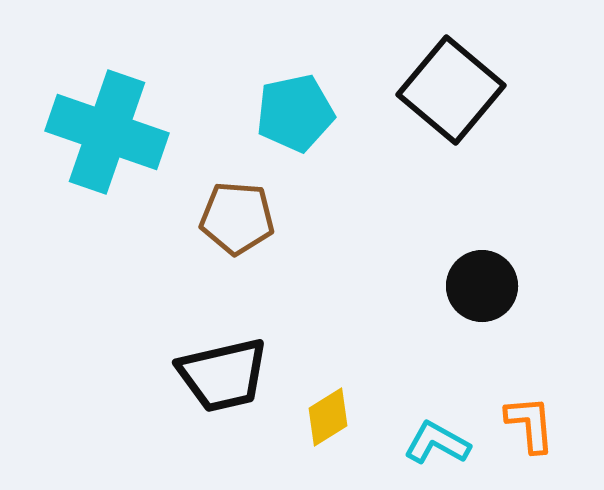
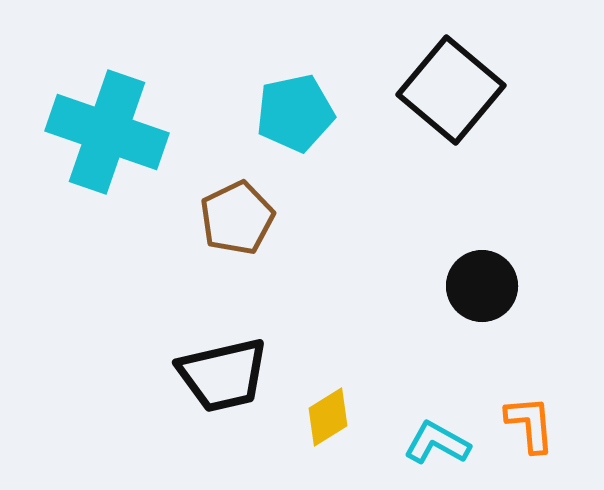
brown pentagon: rotated 30 degrees counterclockwise
